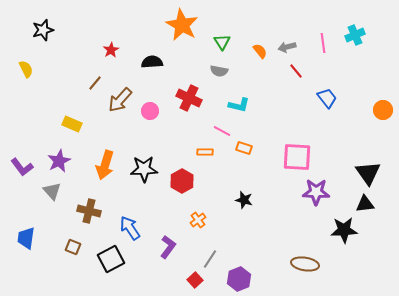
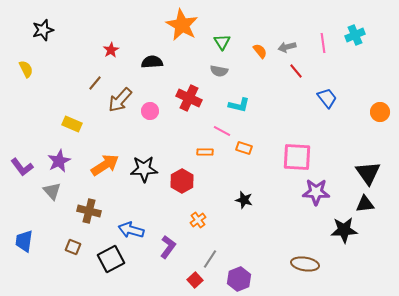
orange circle at (383, 110): moved 3 px left, 2 px down
orange arrow at (105, 165): rotated 140 degrees counterclockwise
blue arrow at (130, 228): moved 1 px right, 2 px down; rotated 40 degrees counterclockwise
blue trapezoid at (26, 238): moved 2 px left, 3 px down
